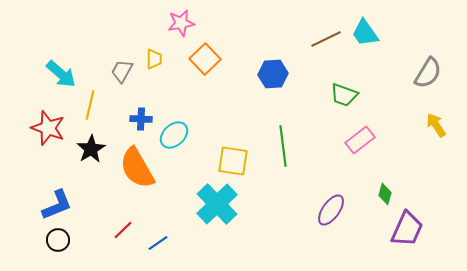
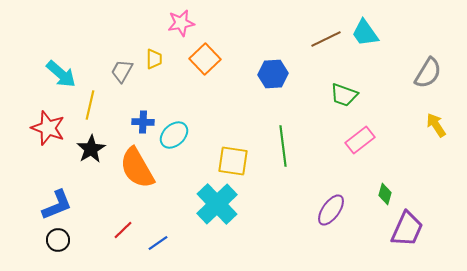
blue cross: moved 2 px right, 3 px down
